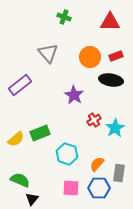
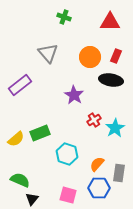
red rectangle: rotated 48 degrees counterclockwise
pink square: moved 3 px left, 7 px down; rotated 12 degrees clockwise
